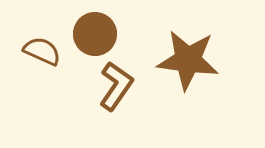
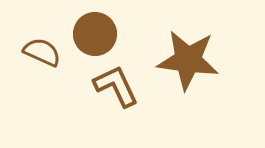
brown semicircle: moved 1 px down
brown L-shape: rotated 60 degrees counterclockwise
